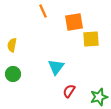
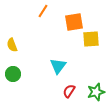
orange line: rotated 56 degrees clockwise
yellow semicircle: rotated 32 degrees counterclockwise
cyan triangle: moved 2 px right, 1 px up
green star: moved 3 px left, 5 px up
